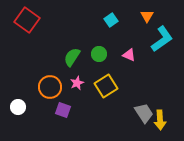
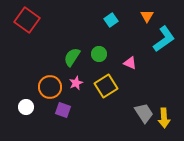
cyan L-shape: moved 2 px right
pink triangle: moved 1 px right, 8 px down
pink star: moved 1 px left
white circle: moved 8 px right
yellow arrow: moved 4 px right, 2 px up
